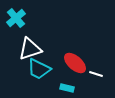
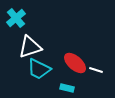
white triangle: moved 2 px up
white line: moved 4 px up
